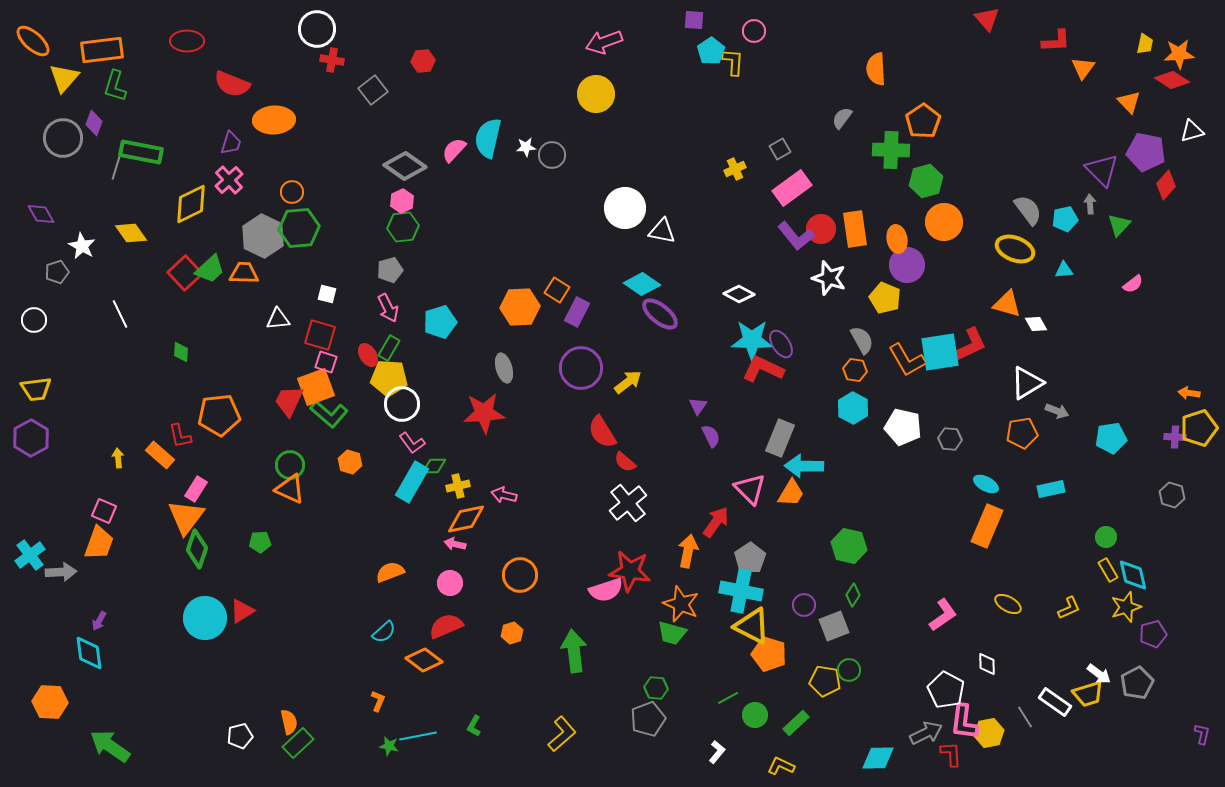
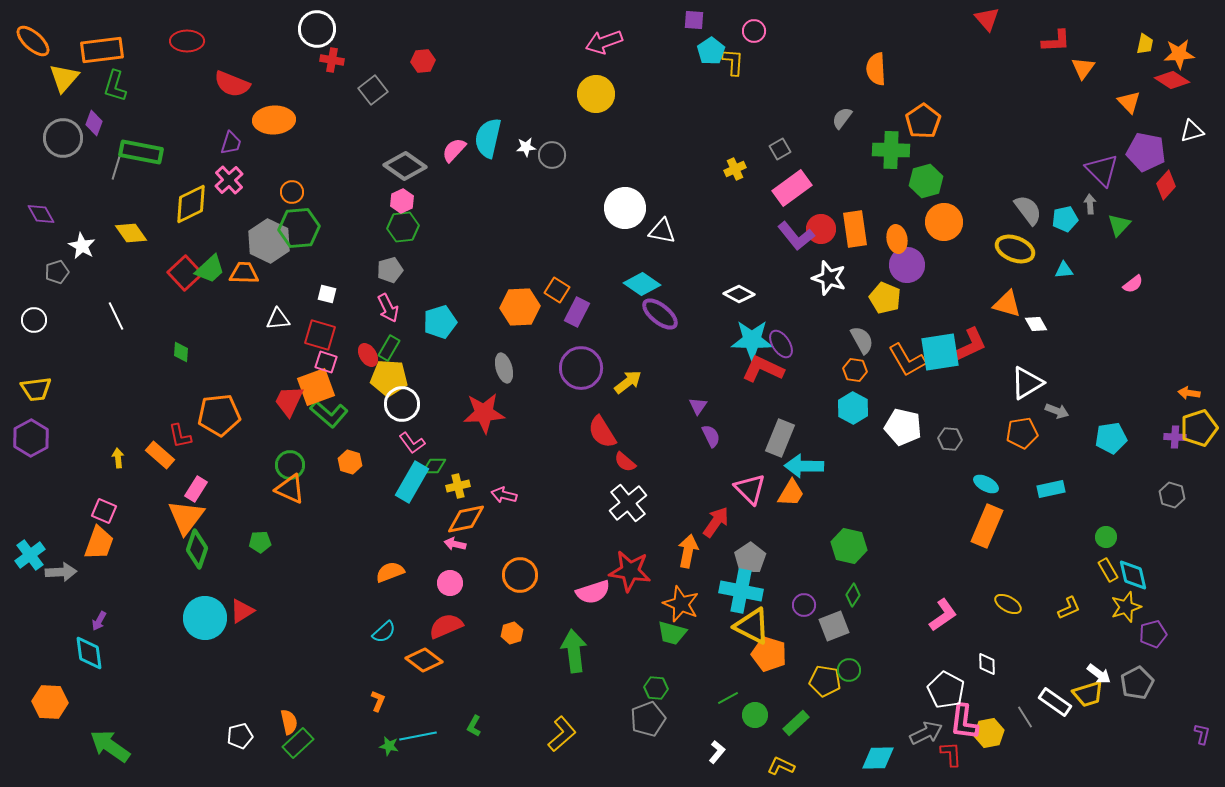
gray hexagon at (263, 236): moved 6 px right, 5 px down
white line at (120, 314): moved 4 px left, 2 px down
pink semicircle at (606, 590): moved 13 px left, 2 px down
